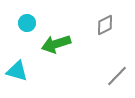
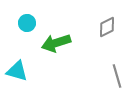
gray diamond: moved 2 px right, 2 px down
green arrow: moved 1 px up
gray line: rotated 60 degrees counterclockwise
